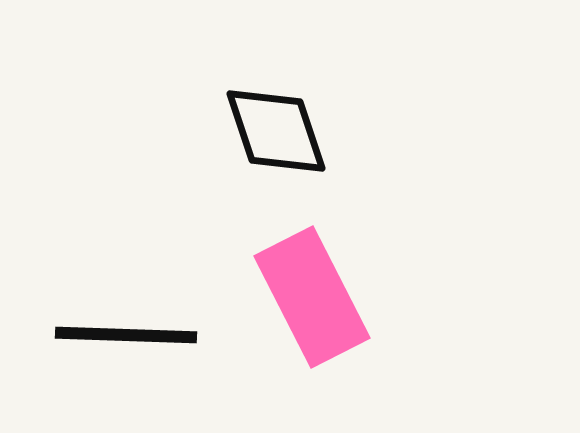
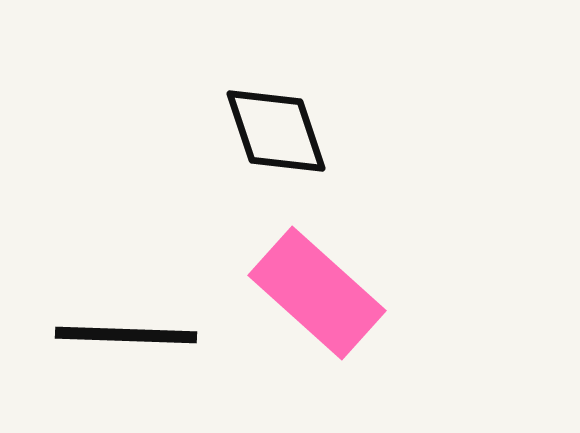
pink rectangle: moved 5 px right, 4 px up; rotated 21 degrees counterclockwise
